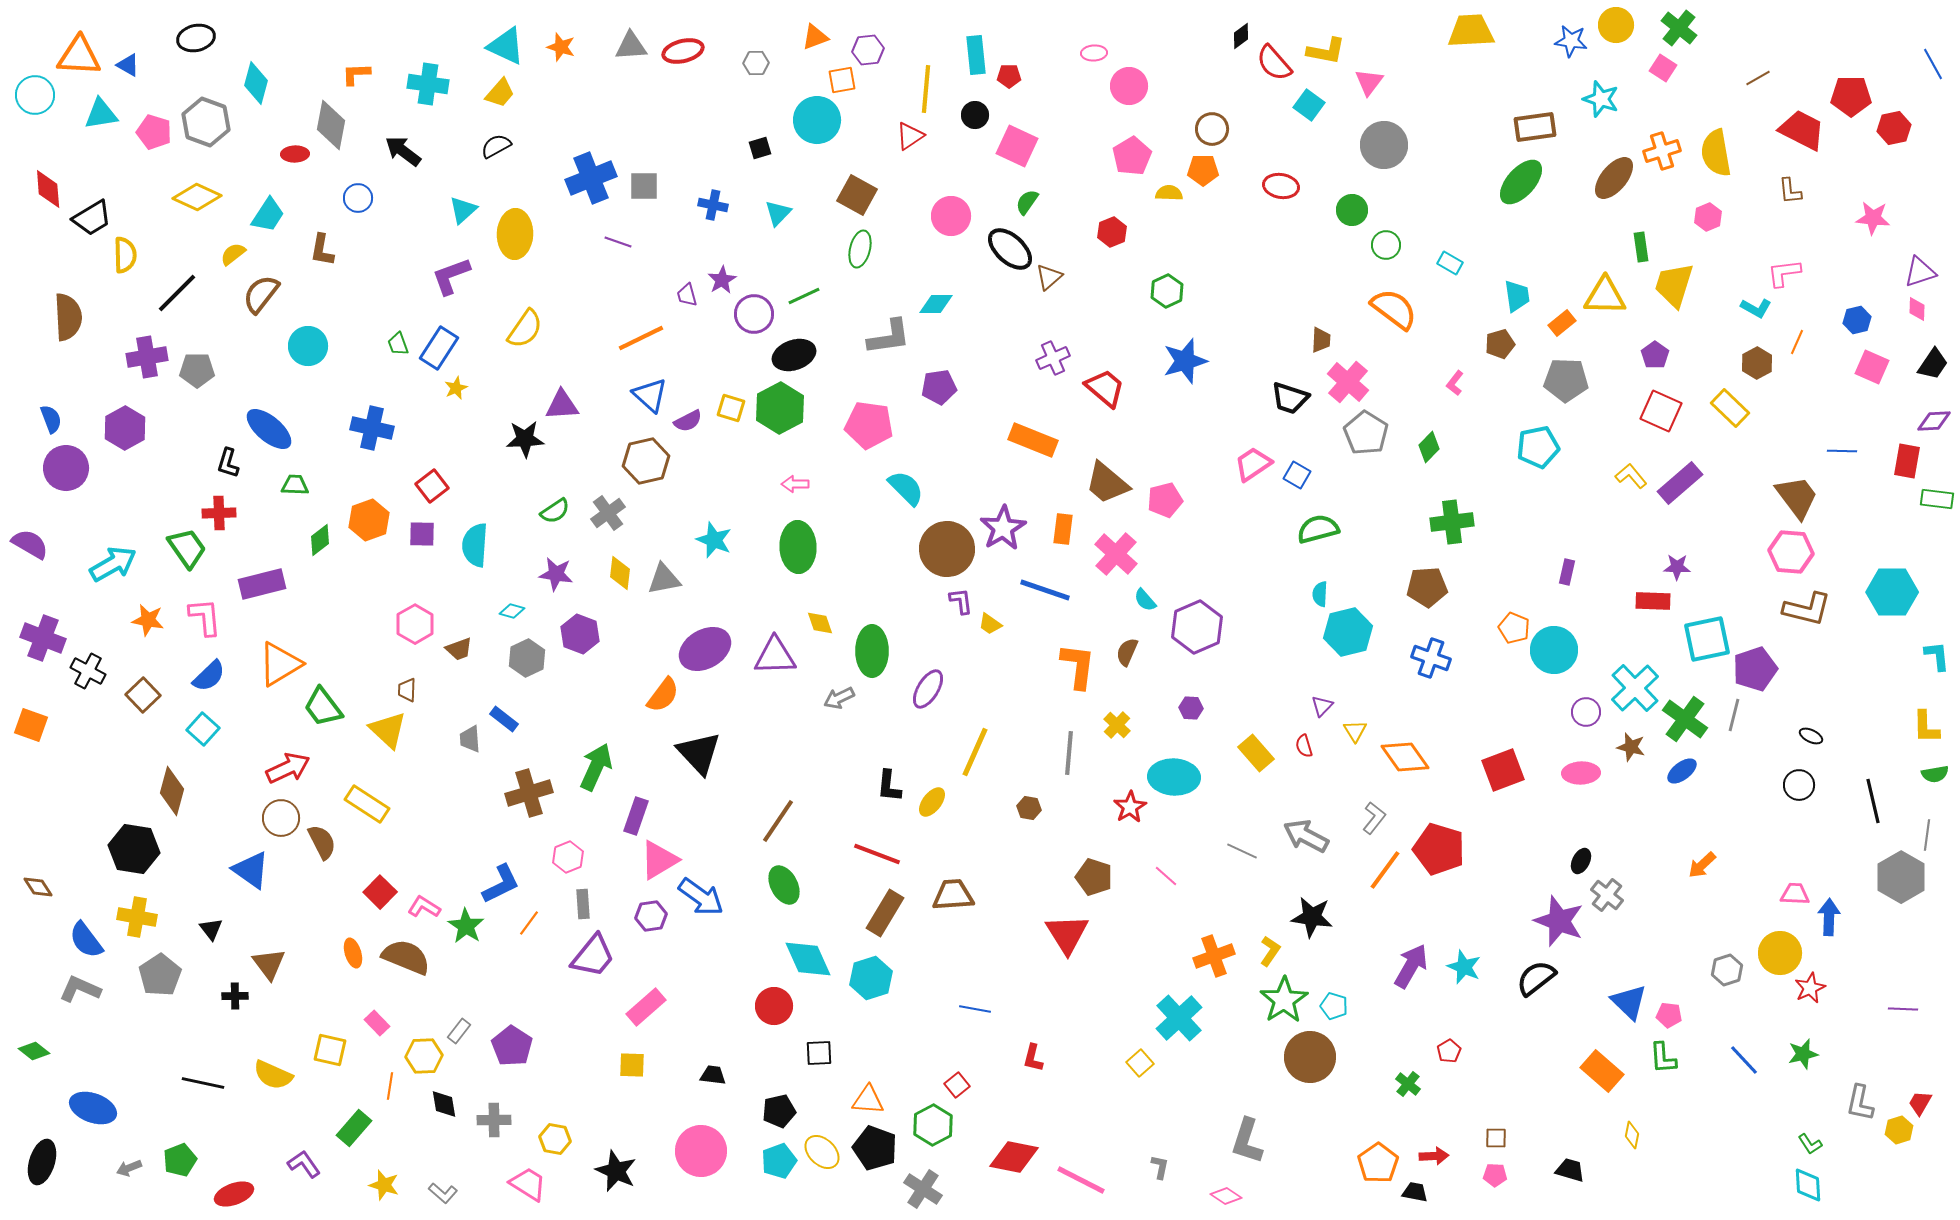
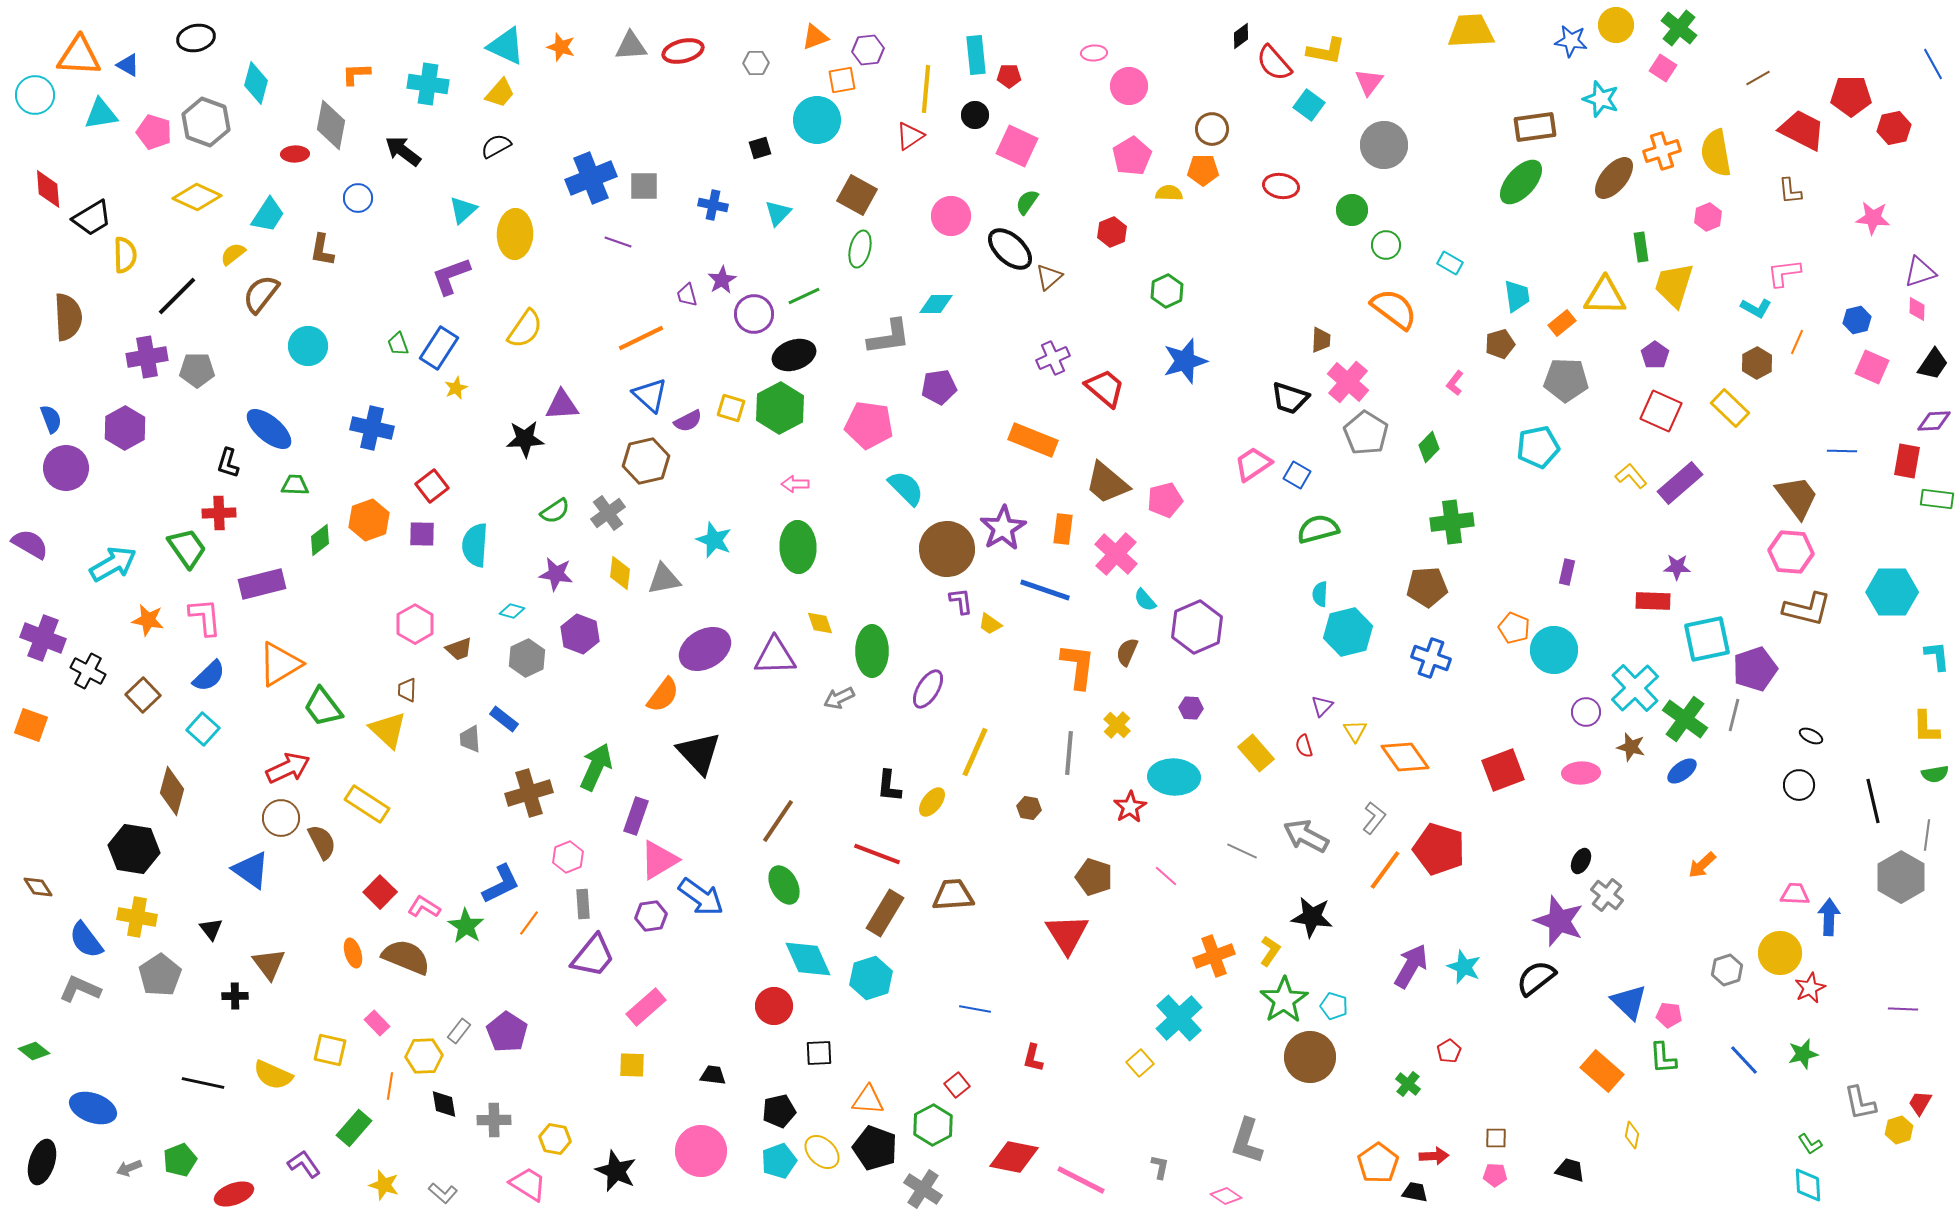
black line at (177, 293): moved 3 px down
purple pentagon at (512, 1046): moved 5 px left, 14 px up
gray L-shape at (1860, 1103): rotated 24 degrees counterclockwise
